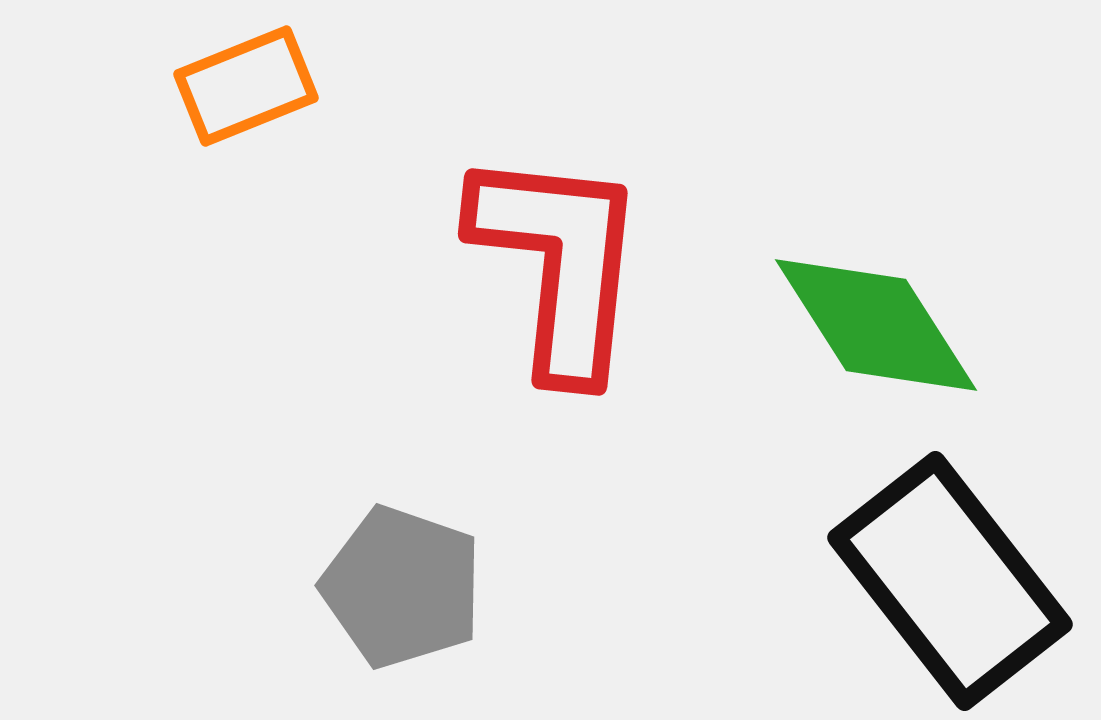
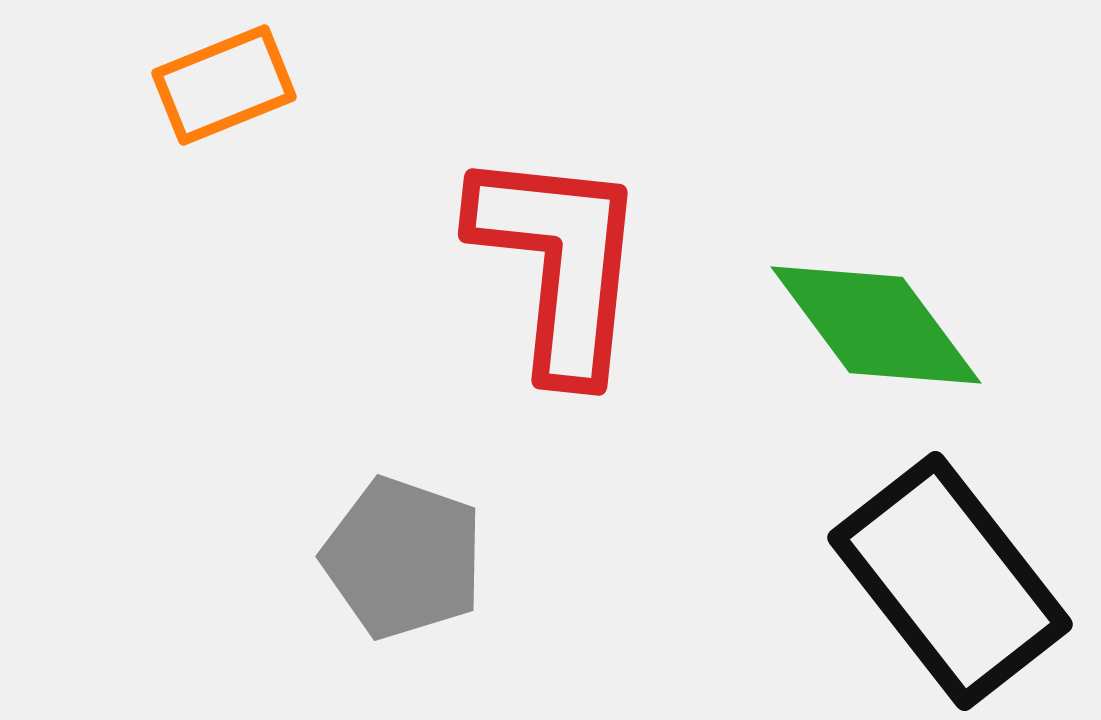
orange rectangle: moved 22 px left, 1 px up
green diamond: rotated 4 degrees counterclockwise
gray pentagon: moved 1 px right, 29 px up
